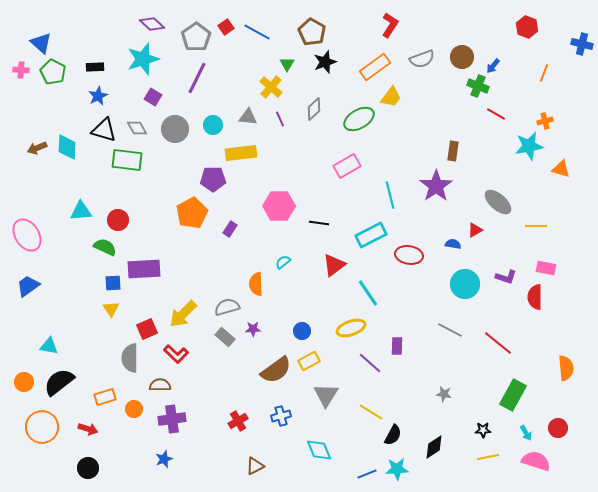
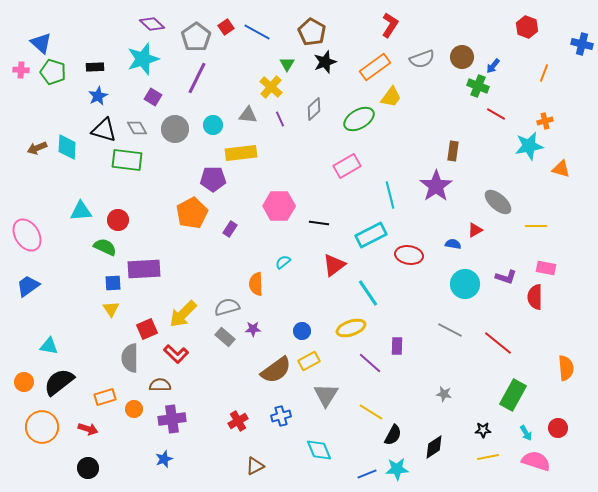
green pentagon at (53, 72): rotated 10 degrees counterclockwise
gray triangle at (248, 117): moved 2 px up
